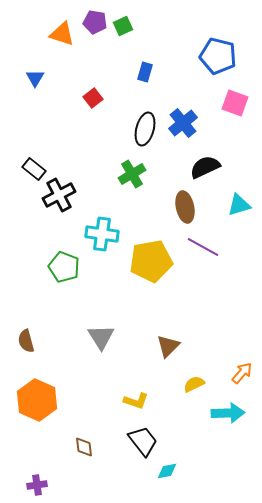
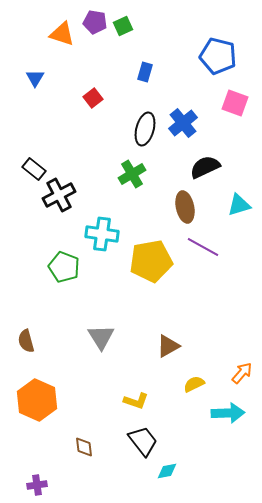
brown triangle: rotated 15 degrees clockwise
